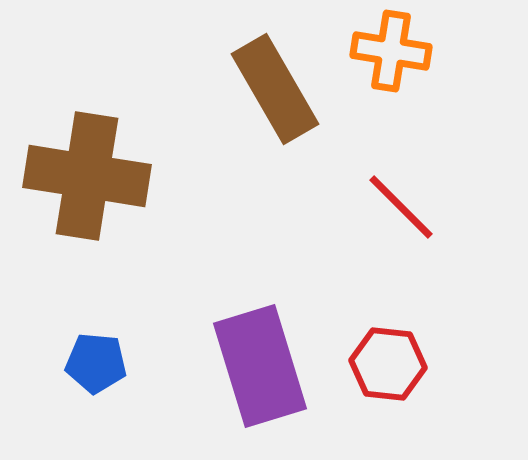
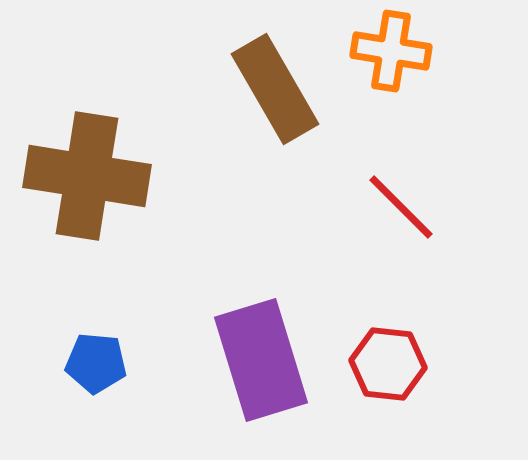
purple rectangle: moved 1 px right, 6 px up
